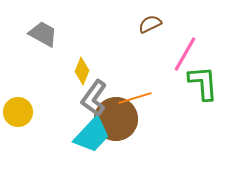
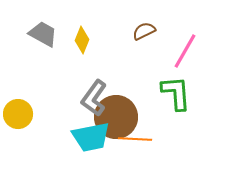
brown semicircle: moved 6 px left, 7 px down
pink line: moved 3 px up
yellow diamond: moved 31 px up
green L-shape: moved 27 px left, 10 px down
orange line: moved 41 px down; rotated 20 degrees clockwise
yellow circle: moved 2 px down
brown circle: moved 2 px up
cyan trapezoid: moved 1 px left, 2 px down; rotated 36 degrees clockwise
